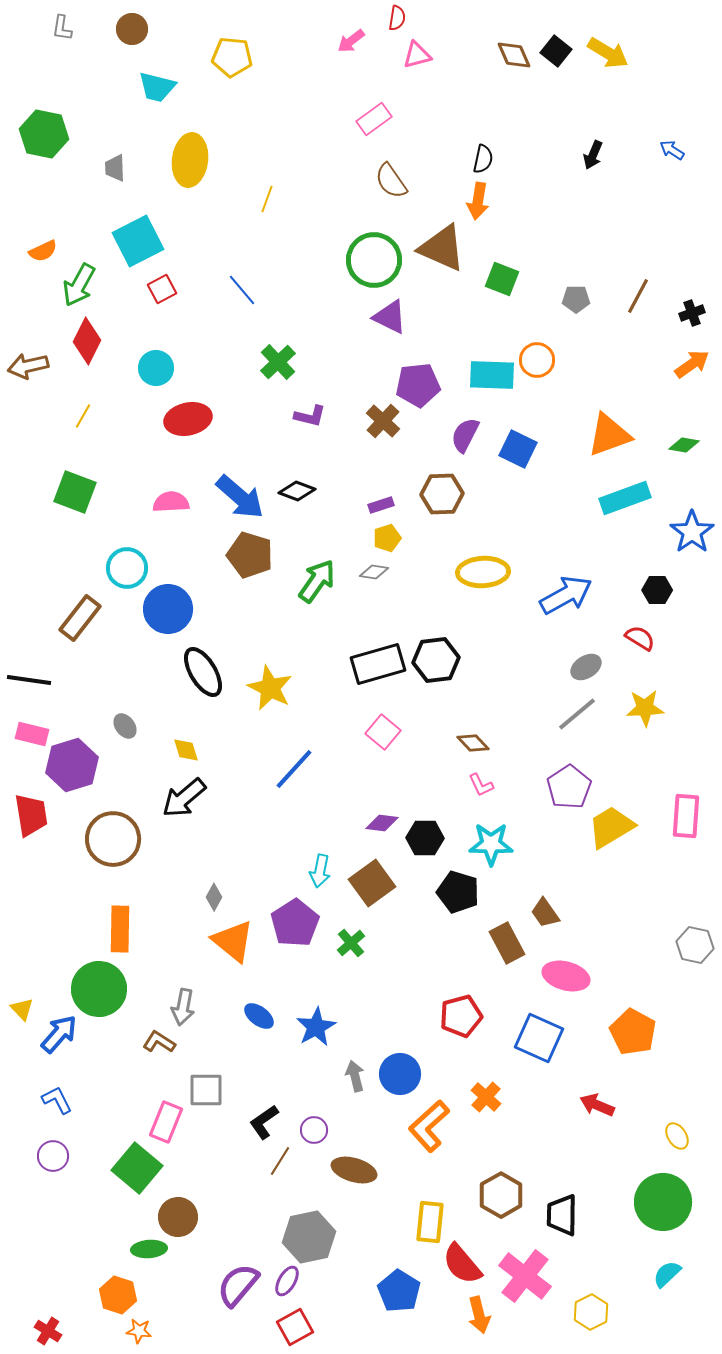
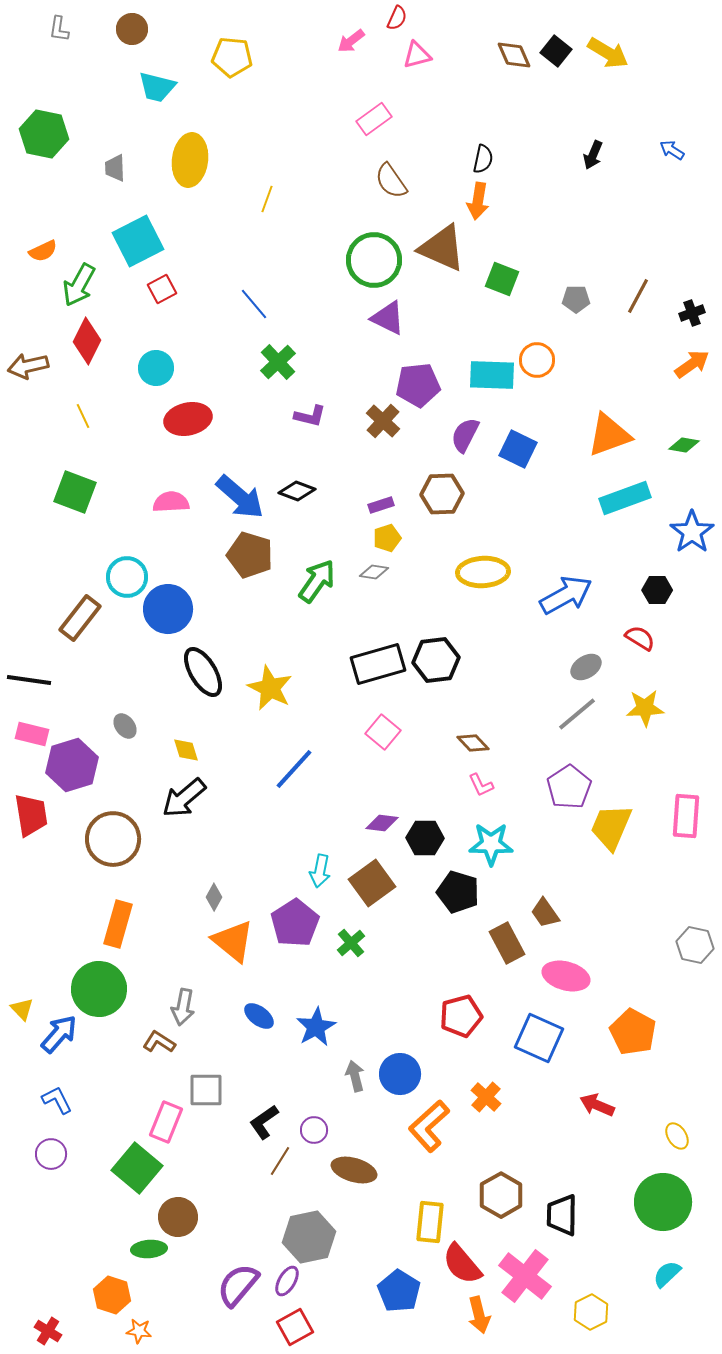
red semicircle at (397, 18): rotated 15 degrees clockwise
gray L-shape at (62, 28): moved 3 px left, 1 px down
blue line at (242, 290): moved 12 px right, 14 px down
purple triangle at (390, 317): moved 2 px left, 1 px down
yellow line at (83, 416): rotated 55 degrees counterclockwise
cyan circle at (127, 568): moved 9 px down
yellow trapezoid at (611, 827): rotated 36 degrees counterclockwise
orange rectangle at (120, 929): moved 2 px left, 5 px up; rotated 15 degrees clockwise
purple circle at (53, 1156): moved 2 px left, 2 px up
orange hexagon at (118, 1295): moved 6 px left
